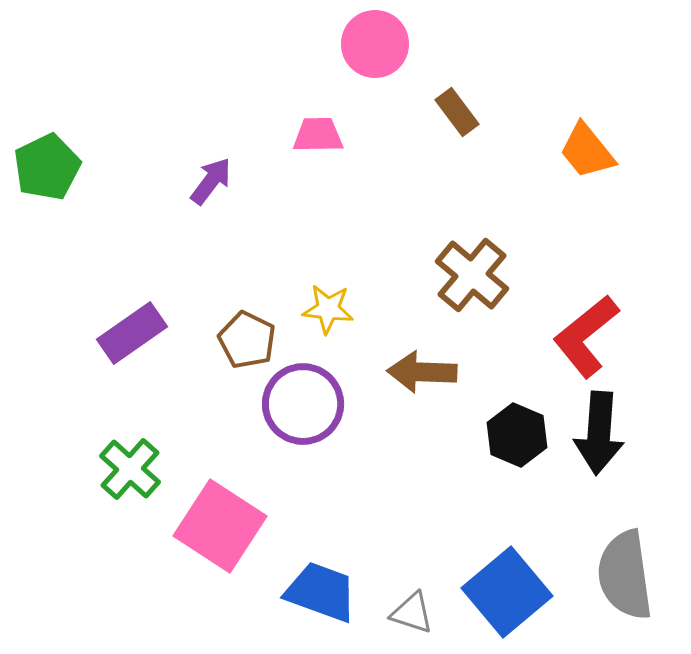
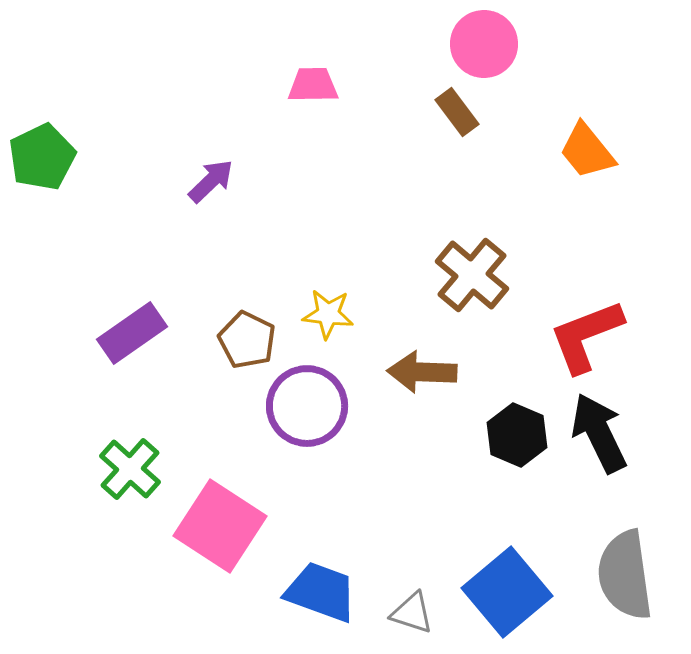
pink circle: moved 109 px right
pink trapezoid: moved 5 px left, 50 px up
green pentagon: moved 5 px left, 10 px up
purple arrow: rotated 9 degrees clockwise
yellow star: moved 5 px down
red L-shape: rotated 18 degrees clockwise
purple circle: moved 4 px right, 2 px down
black arrow: rotated 150 degrees clockwise
